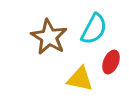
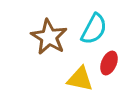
red ellipse: moved 2 px left, 1 px down
